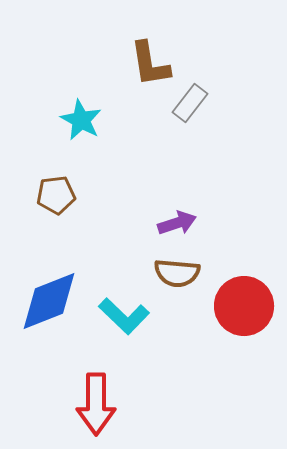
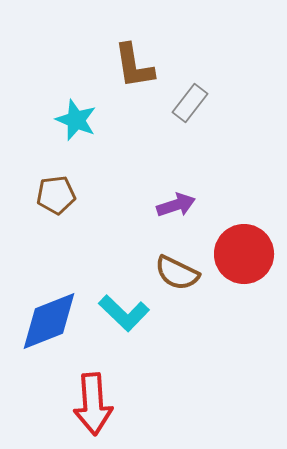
brown L-shape: moved 16 px left, 2 px down
cyan star: moved 5 px left; rotated 6 degrees counterclockwise
purple arrow: moved 1 px left, 18 px up
brown semicircle: rotated 21 degrees clockwise
blue diamond: moved 20 px down
red circle: moved 52 px up
cyan L-shape: moved 3 px up
red arrow: moved 3 px left; rotated 4 degrees counterclockwise
